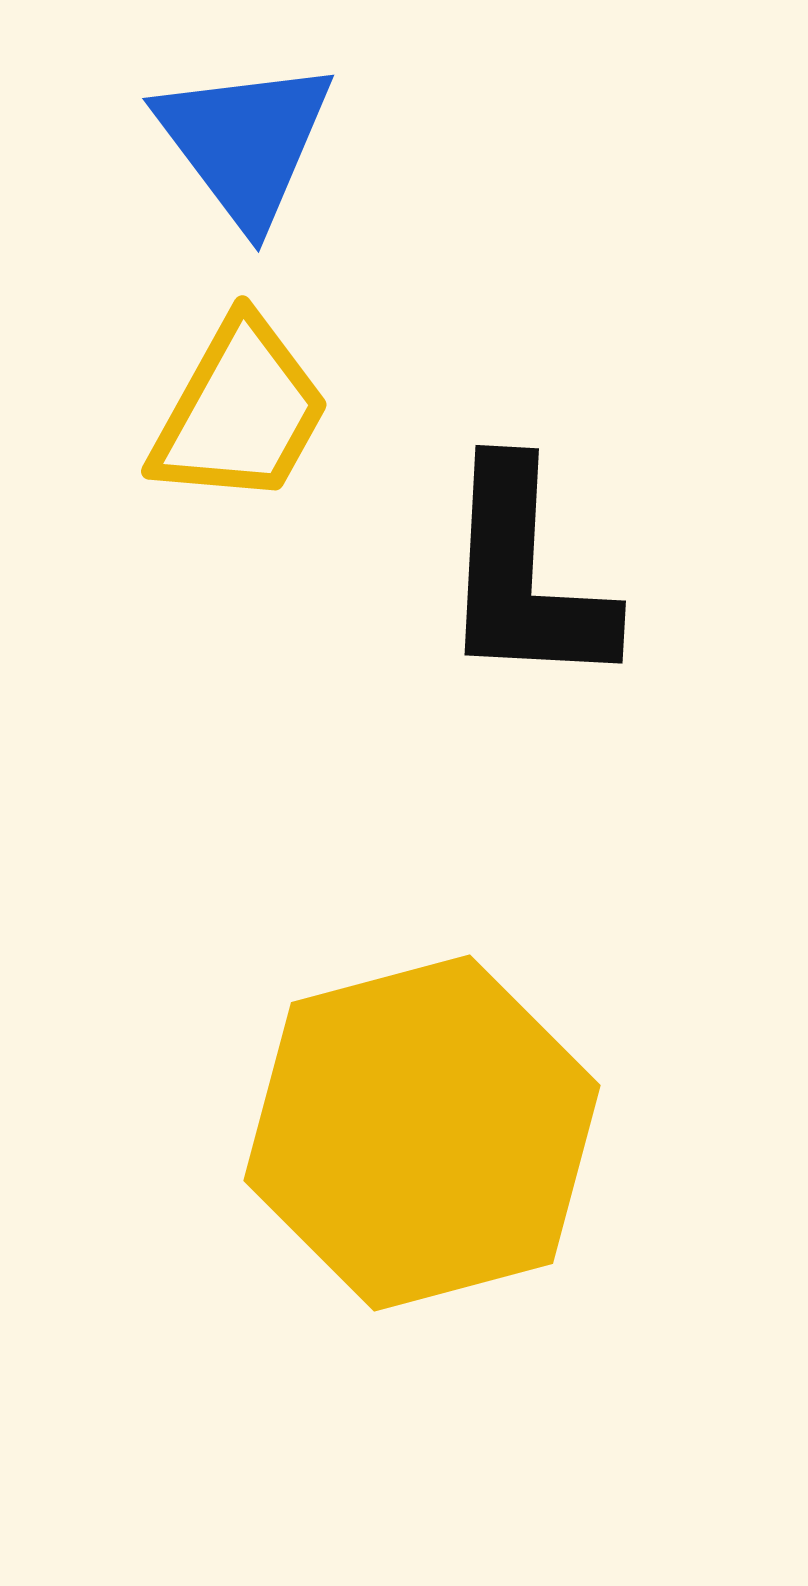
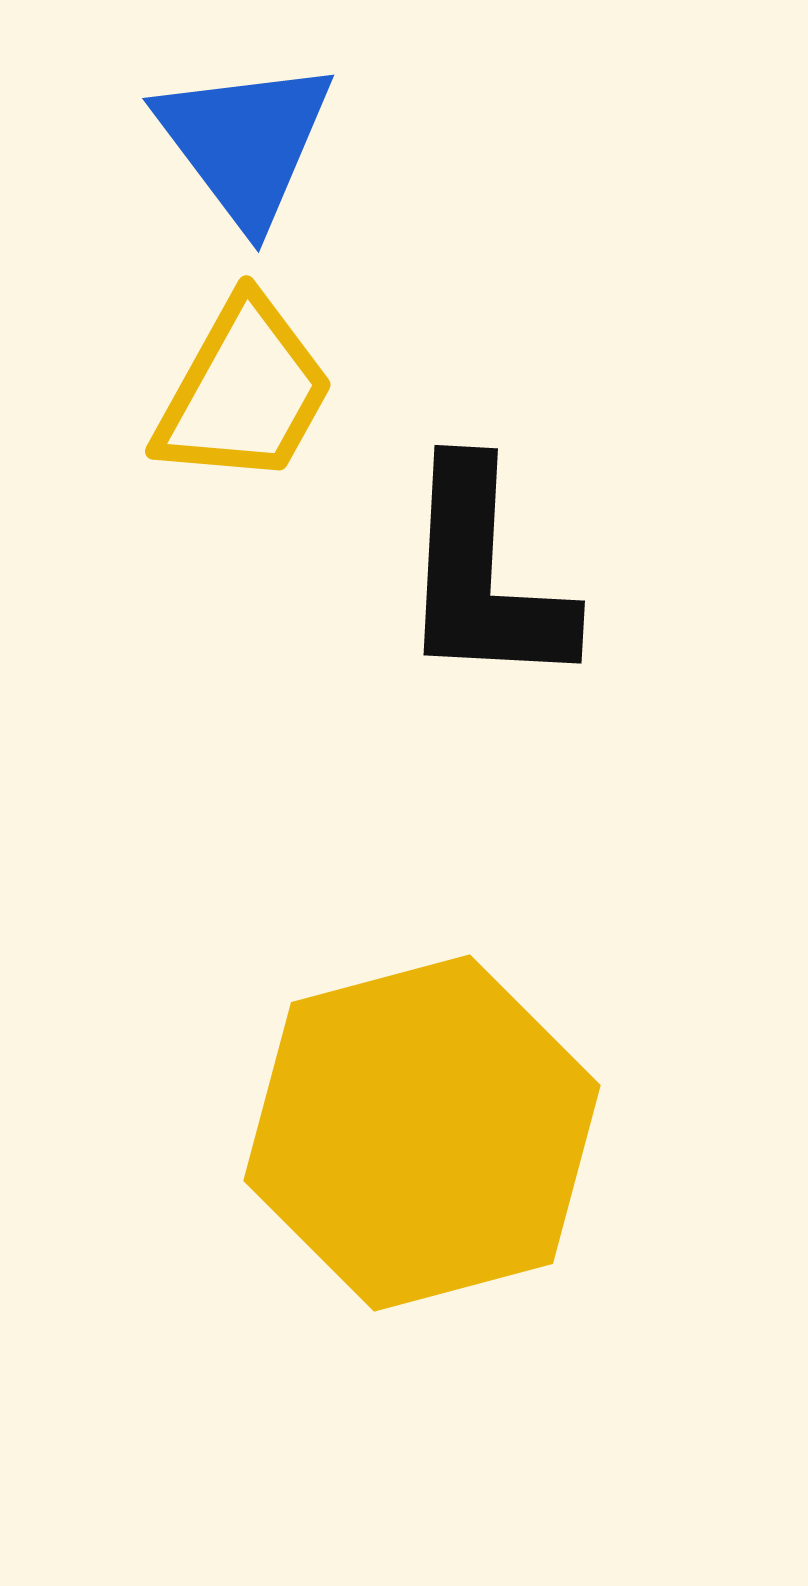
yellow trapezoid: moved 4 px right, 20 px up
black L-shape: moved 41 px left
